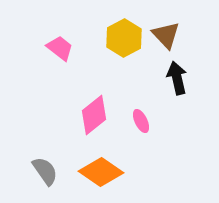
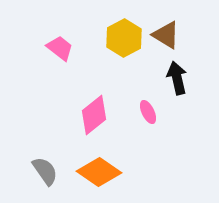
brown triangle: rotated 16 degrees counterclockwise
pink ellipse: moved 7 px right, 9 px up
orange diamond: moved 2 px left
